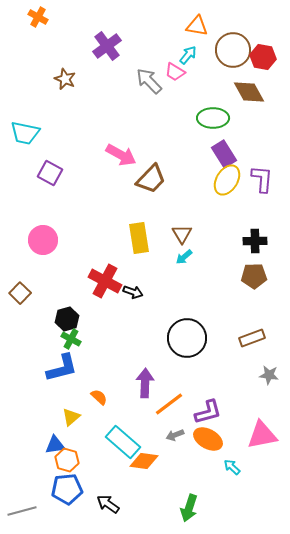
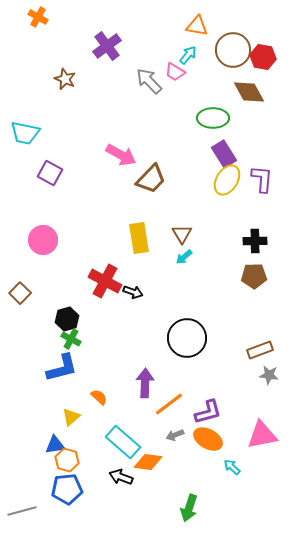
brown rectangle at (252, 338): moved 8 px right, 12 px down
orange diamond at (144, 461): moved 4 px right, 1 px down
black arrow at (108, 504): moved 13 px right, 27 px up; rotated 15 degrees counterclockwise
